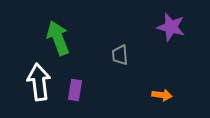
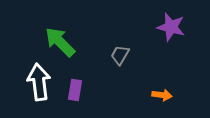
green arrow: moved 2 px right, 4 px down; rotated 24 degrees counterclockwise
gray trapezoid: rotated 35 degrees clockwise
